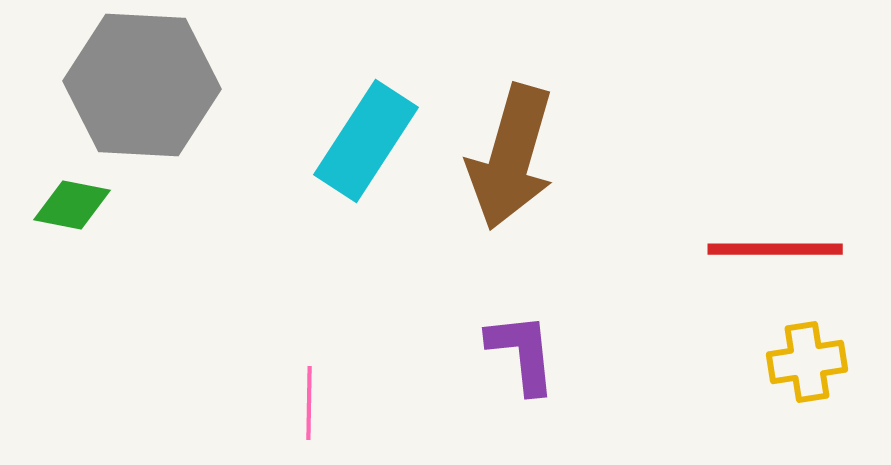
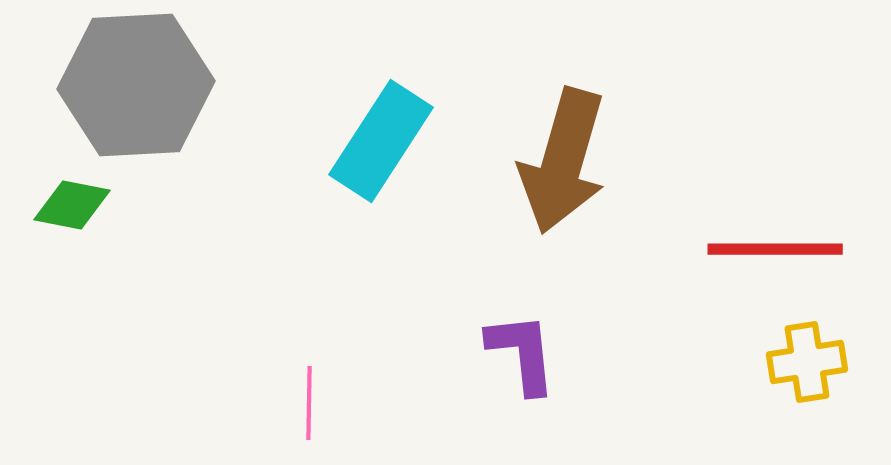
gray hexagon: moved 6 px left; rotated 6 degrees counterclockwise
cyan rectangle: moved 15 px right
brown arrow: moved 52 px right, 4 px down
